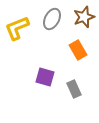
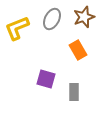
purple square: moved 1 px right, 2 px down
gray rectangle: moved 3 px down; rotated 24 degrees clockwise
